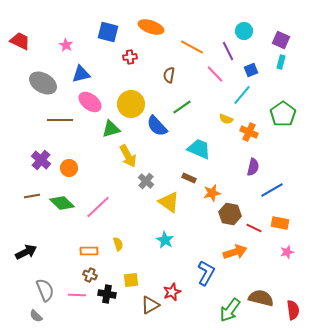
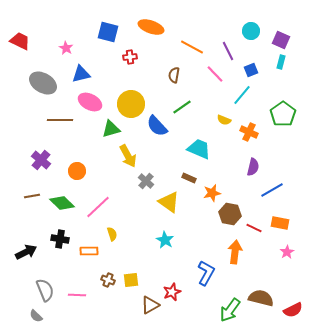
cyan circle at (244, 31): moved 7 px right
pink star at (66, 45): moved 3 px down
brown semicircle at (169, 75): moved 5 px right
pink ellipse at (90, 102): rotated 10 degrees counterclockwise
yellow semicircle at (226, 119): moved 2 px left, 1 px down
orange circle at (69, 168): moved 8 px right, 3 px down
yellow semicircle at (118, 244): moved 6 px left, 10 px up
orange arrow at (235, 252): rotated 65 degrees counterclockwise
pink star at (287, 252): rotated 16 degrees counterclockwise
brown cross at (90, 275): moved 18 px right, 5 px down
black cross at (107, 294): moved 47 px left, 55 px up
red semicircle at (293, 310): rotated 72 degrees clockwise
